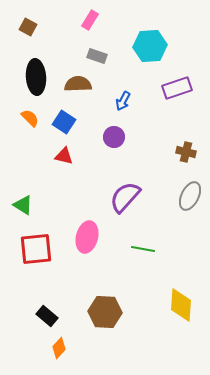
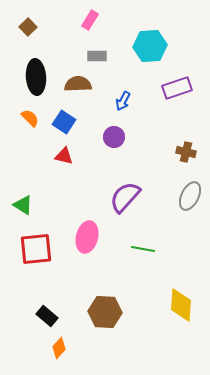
brown square: rotated 18 degrees clockwise
gray rectangle: rotated 18 degrees counterclockwise
